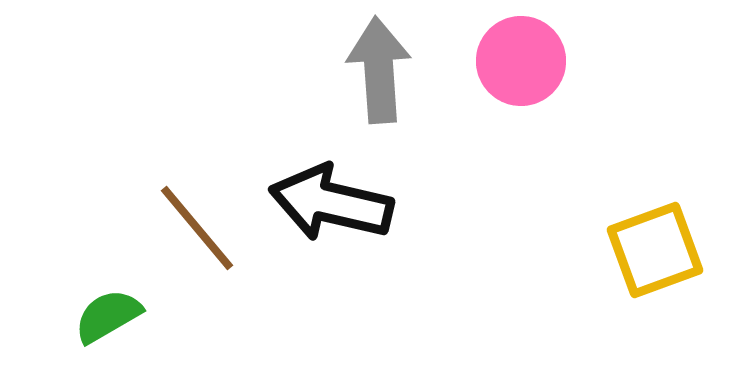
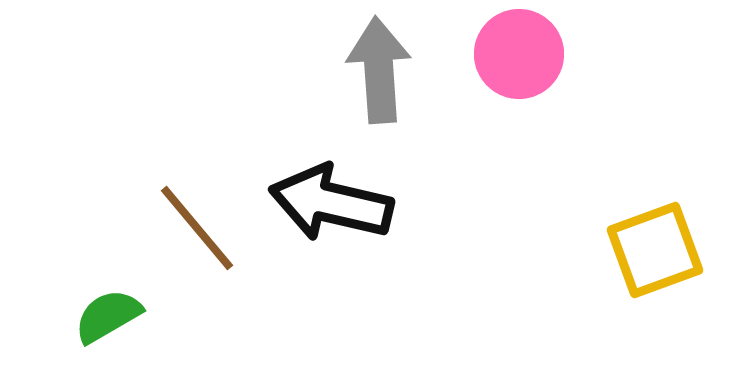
pink circle: moved 2 px left, 7 px up
